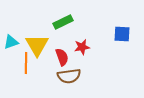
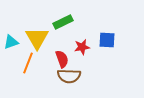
blue square: moved 15 px left, 6 px down
yellow triangle: moved 7 px up
red semicircle: moved 2 px down
orange line: moved 2 px right; rotated 20 degrees clockwise
brown semicircle: rotated 10 degrees clockwise
